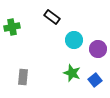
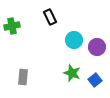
black rectangle: moved 2 px left; rotated 28 degrees clockwise
green cross: moved 1 px up
purple circle: moved 1 px left, 2 px up
